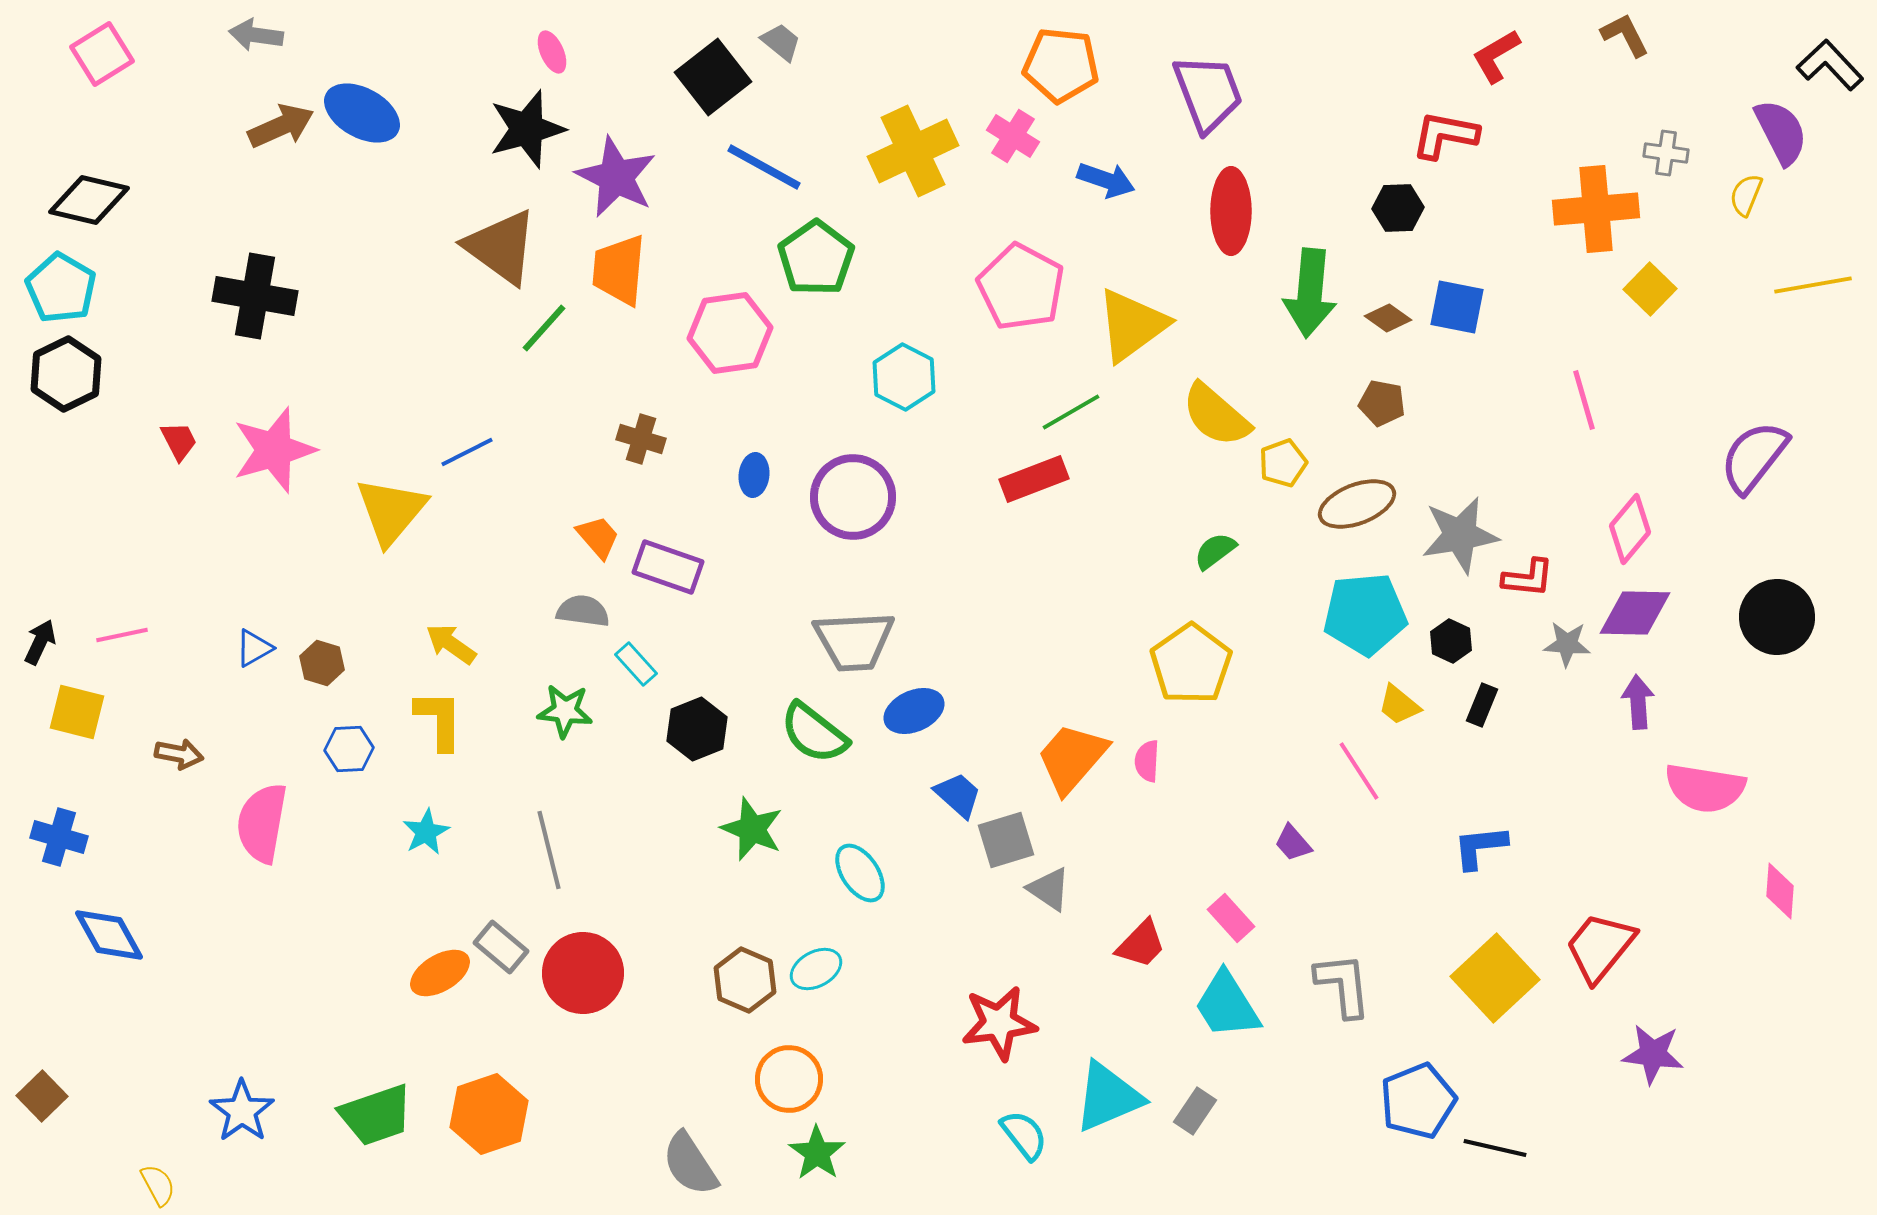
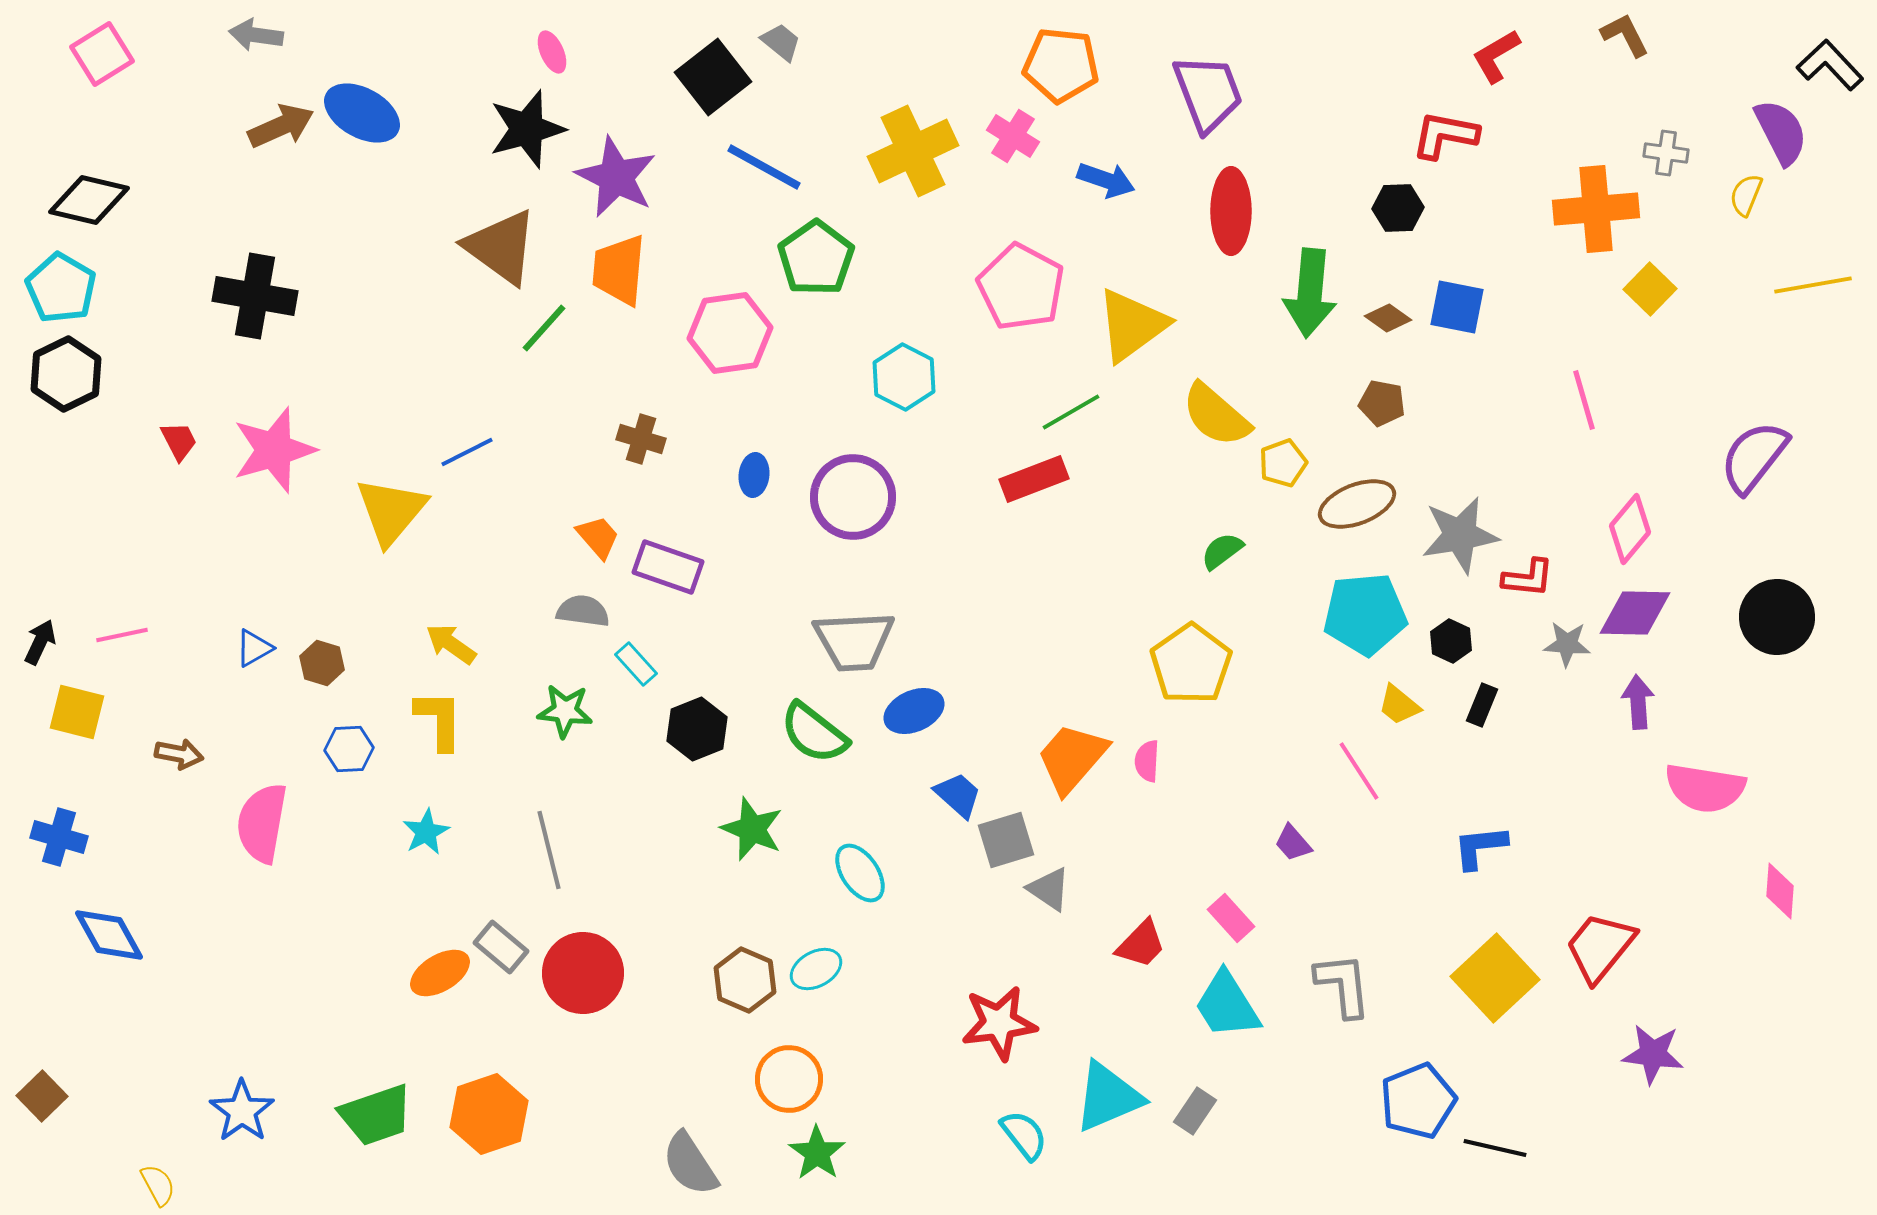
green semicircle at (1215, 551): moved 7 px right
